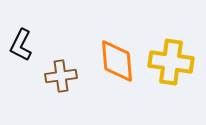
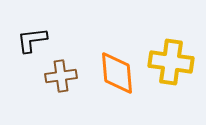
black L-shape: moved 11 px right, 5 px up; rotated 56 degrees clockwise
orange diamond: moved 12 px down
